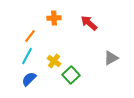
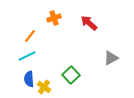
orange cross: rotated 16 degrees counterclockwise
cyan line: rotated 36 degrees clockwise
yellow cross: moved 10 px left, 26 px down
blue semicircle: rotated 49 degrees counterclockwise
